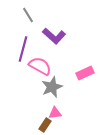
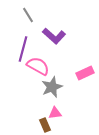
pink semicircle: moved 2 px left
brown rectangle: rotated 56 degrees counterclockwise
